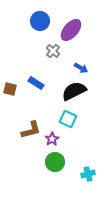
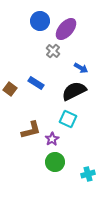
purple ellipse: moved 5 px left, 1 px up
brown square: rotated 24 degrees clockwise
